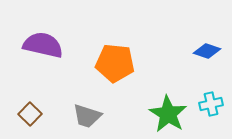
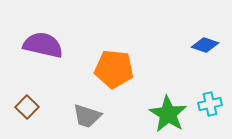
blue diamond: moved 2 px left, 6 px up
orange pentagon: moved 1 px left, 6 px down
cyan cross: moved 1 px left
brown square: moved 3 px left, 7 px up
